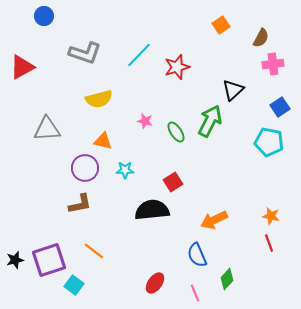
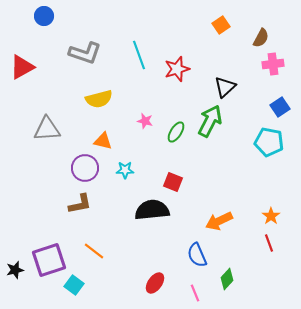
cyan line: rotated 64 degrees counterclockwise
red star: moved 2 px down
black triangle: moved 8 px left, 3 px up
green ellipse: rotated 65 degrees clockwise
red square: rotated 36 degrees counterclockwise
orange star: rotated 24 degrees clockwise
orange arrow: moved 5 px right, 1 px down
black star: moved 10 px down
